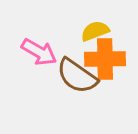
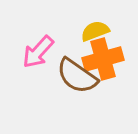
pink arrow: moved 1 px left; rotated 102 degrees clockwise
orange cross: moved 2 px left; rotated 15 degrees counterclockwise
